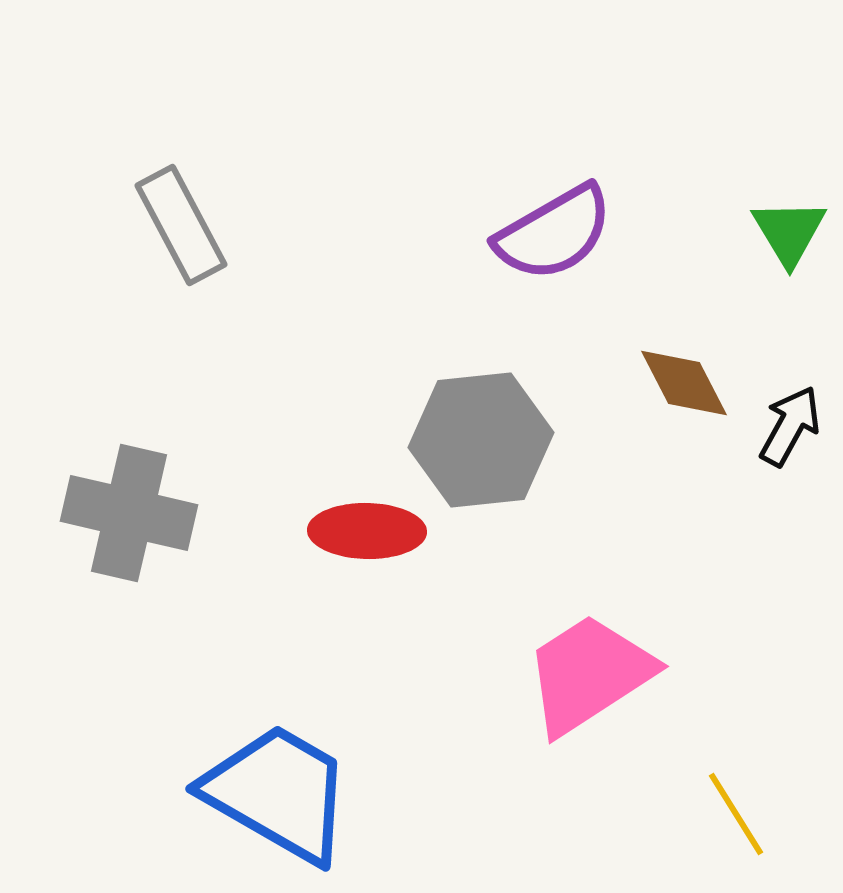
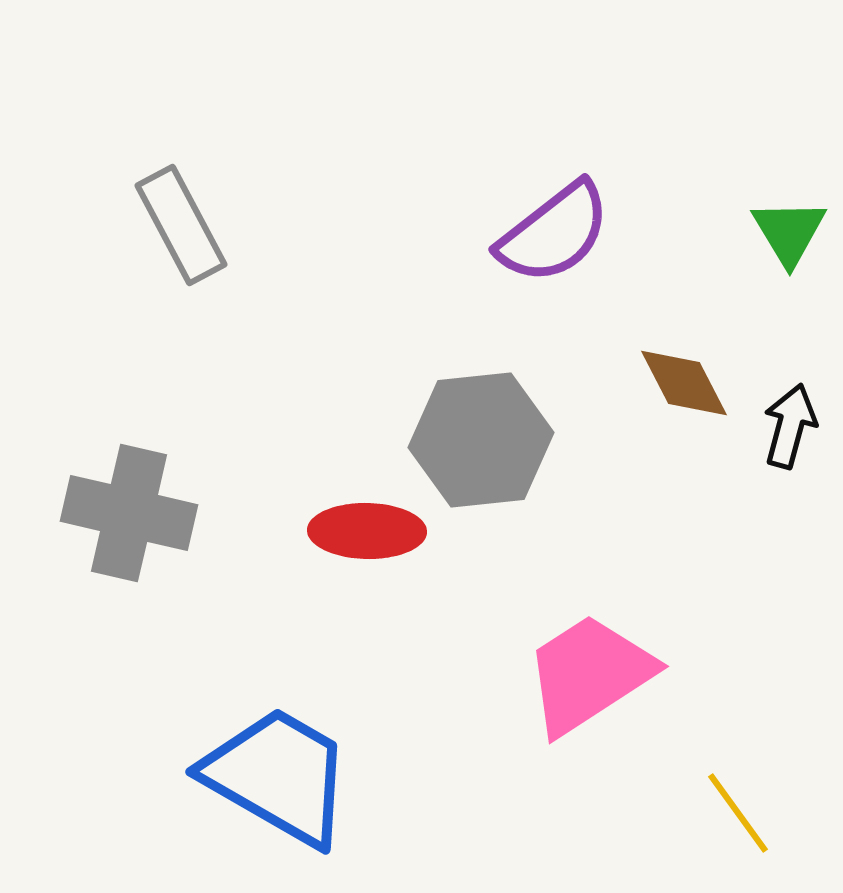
purple semicircle: rotated 8 degrees counterclockwise
black arrow: rotated 14 degrees counterclockwise
blue trapezoid: moved 17 px up
yellow line: moved 2 px right, 1 px up; rotated 4 degrees counterclockwise
